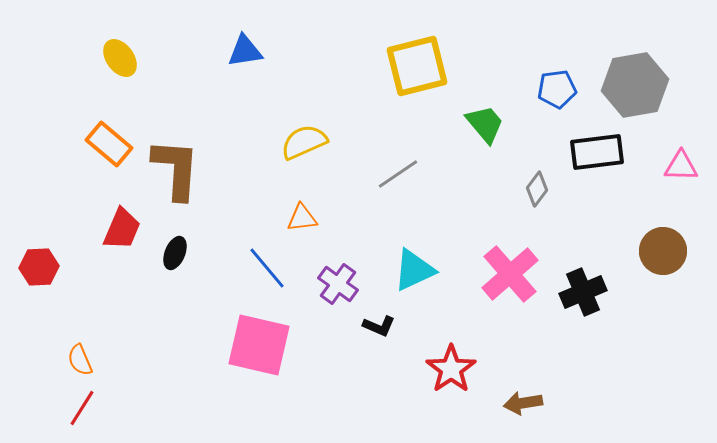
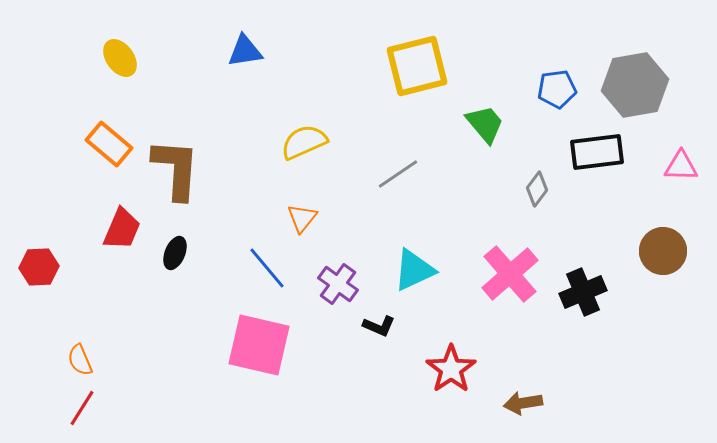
orange triangle: rotated 44 degrees counterclockwise
